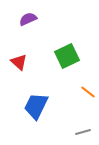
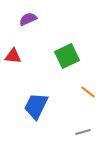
red triangle: moved 6 px left, 6 px up; rotated 36 degrees counterclockwise
